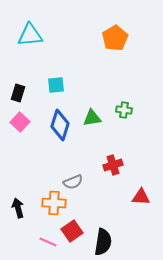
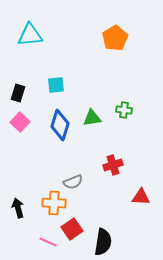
red square: moved 2 px up
